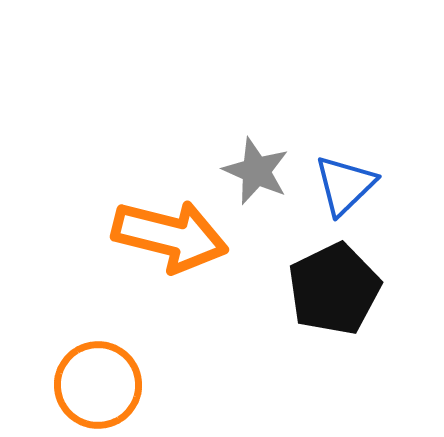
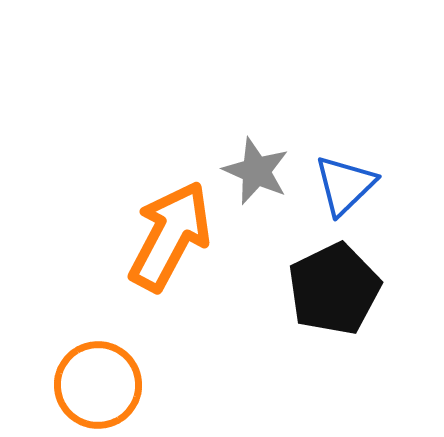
orange arrow: rotated 76 degrees counterclockwise
